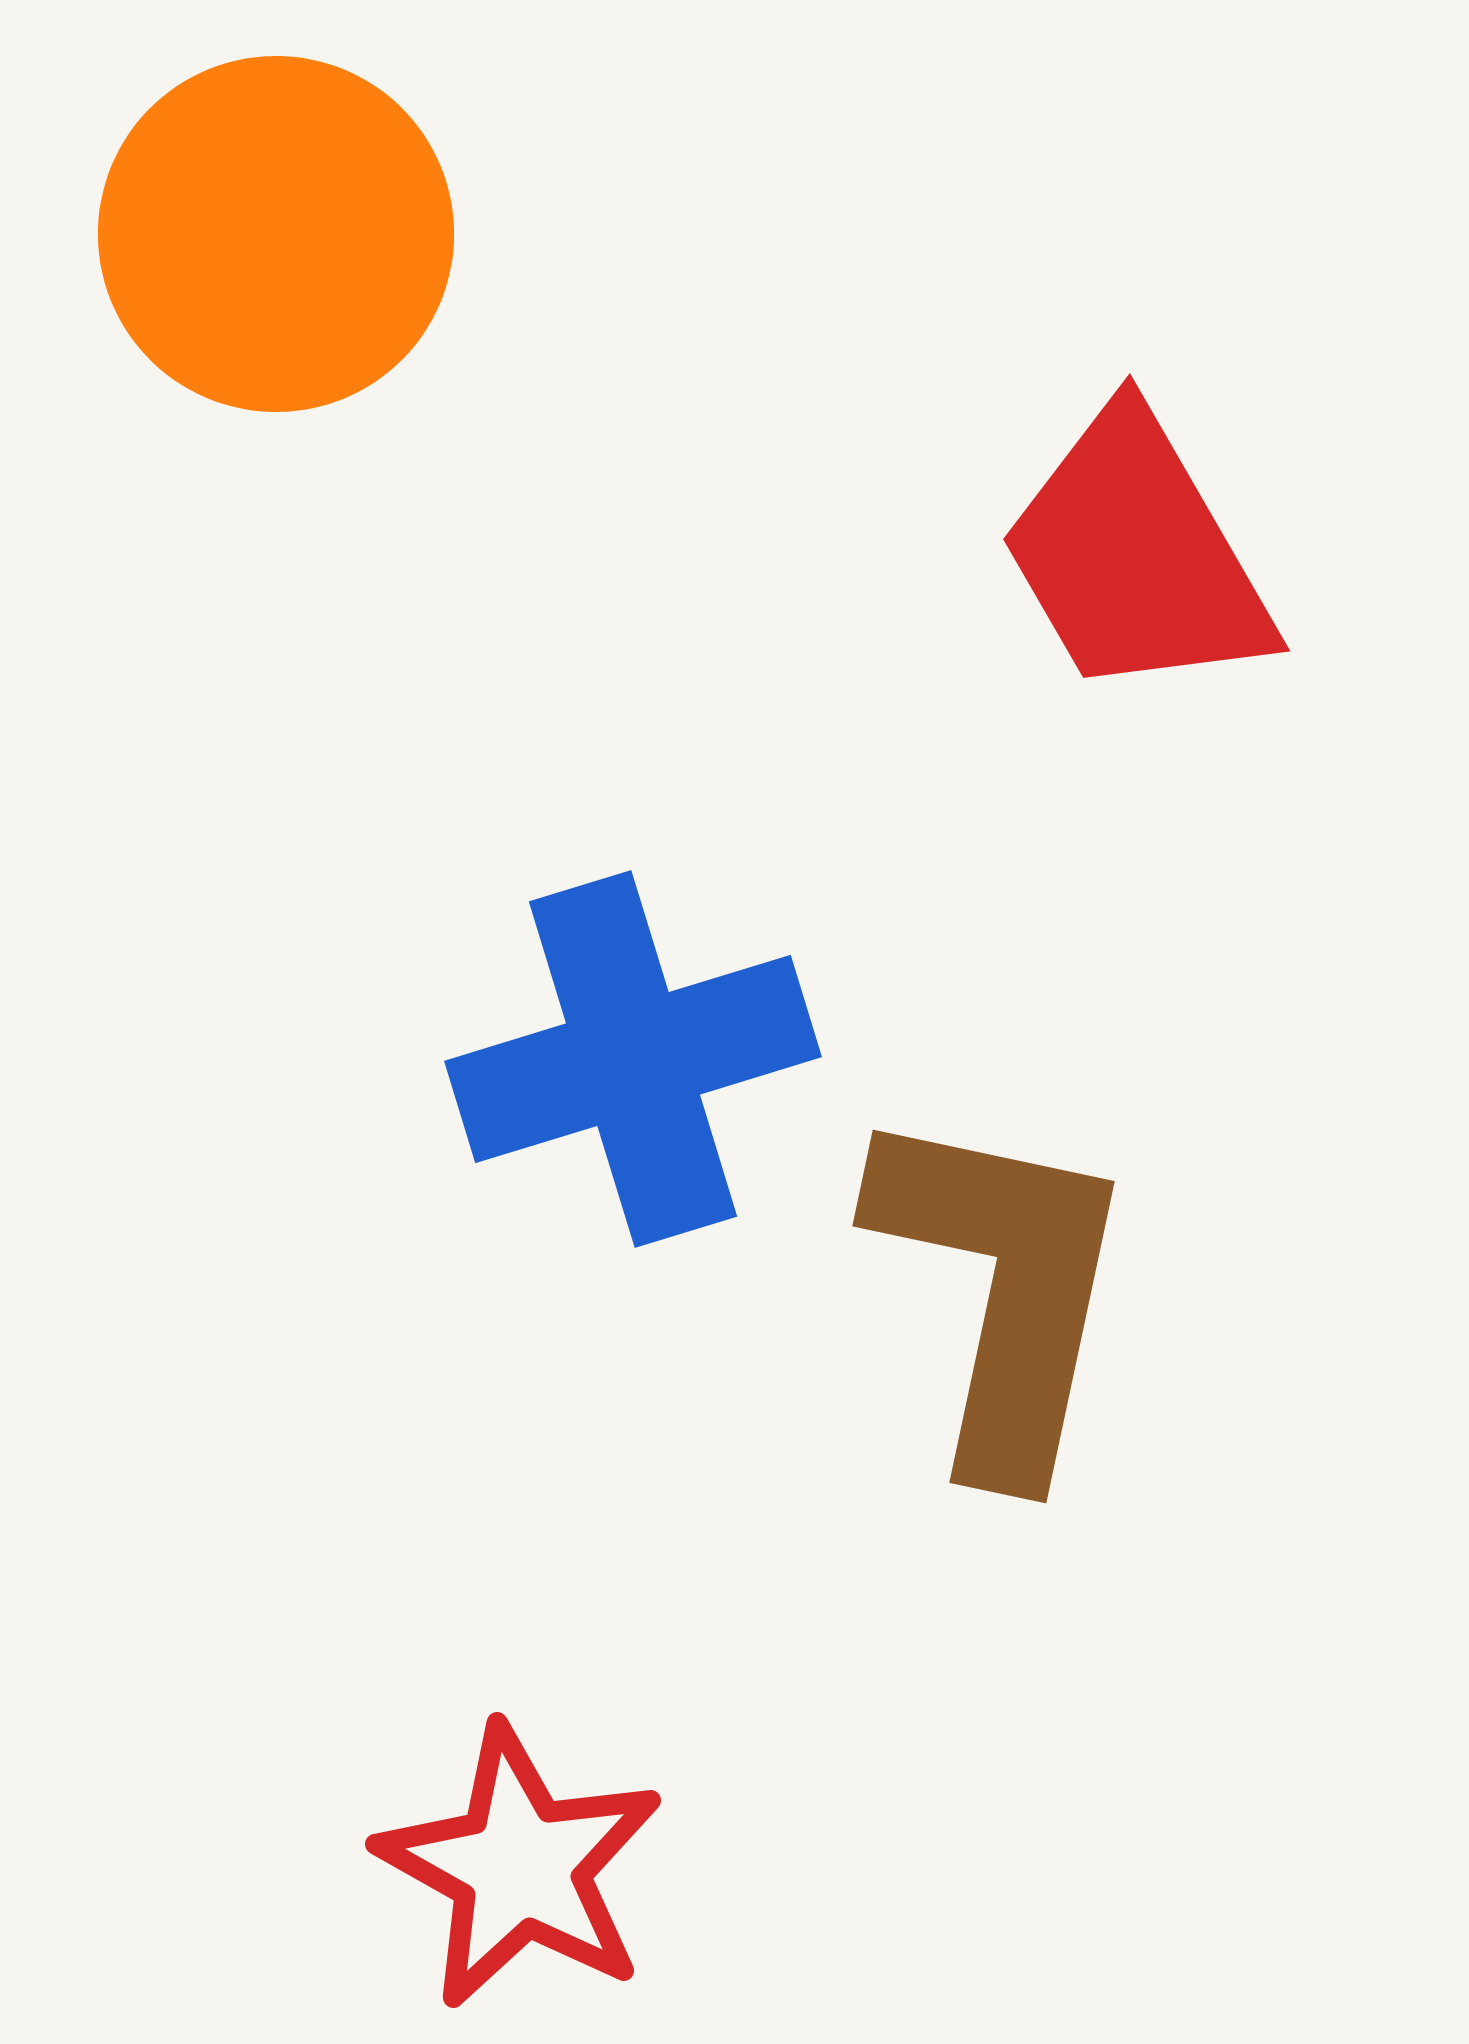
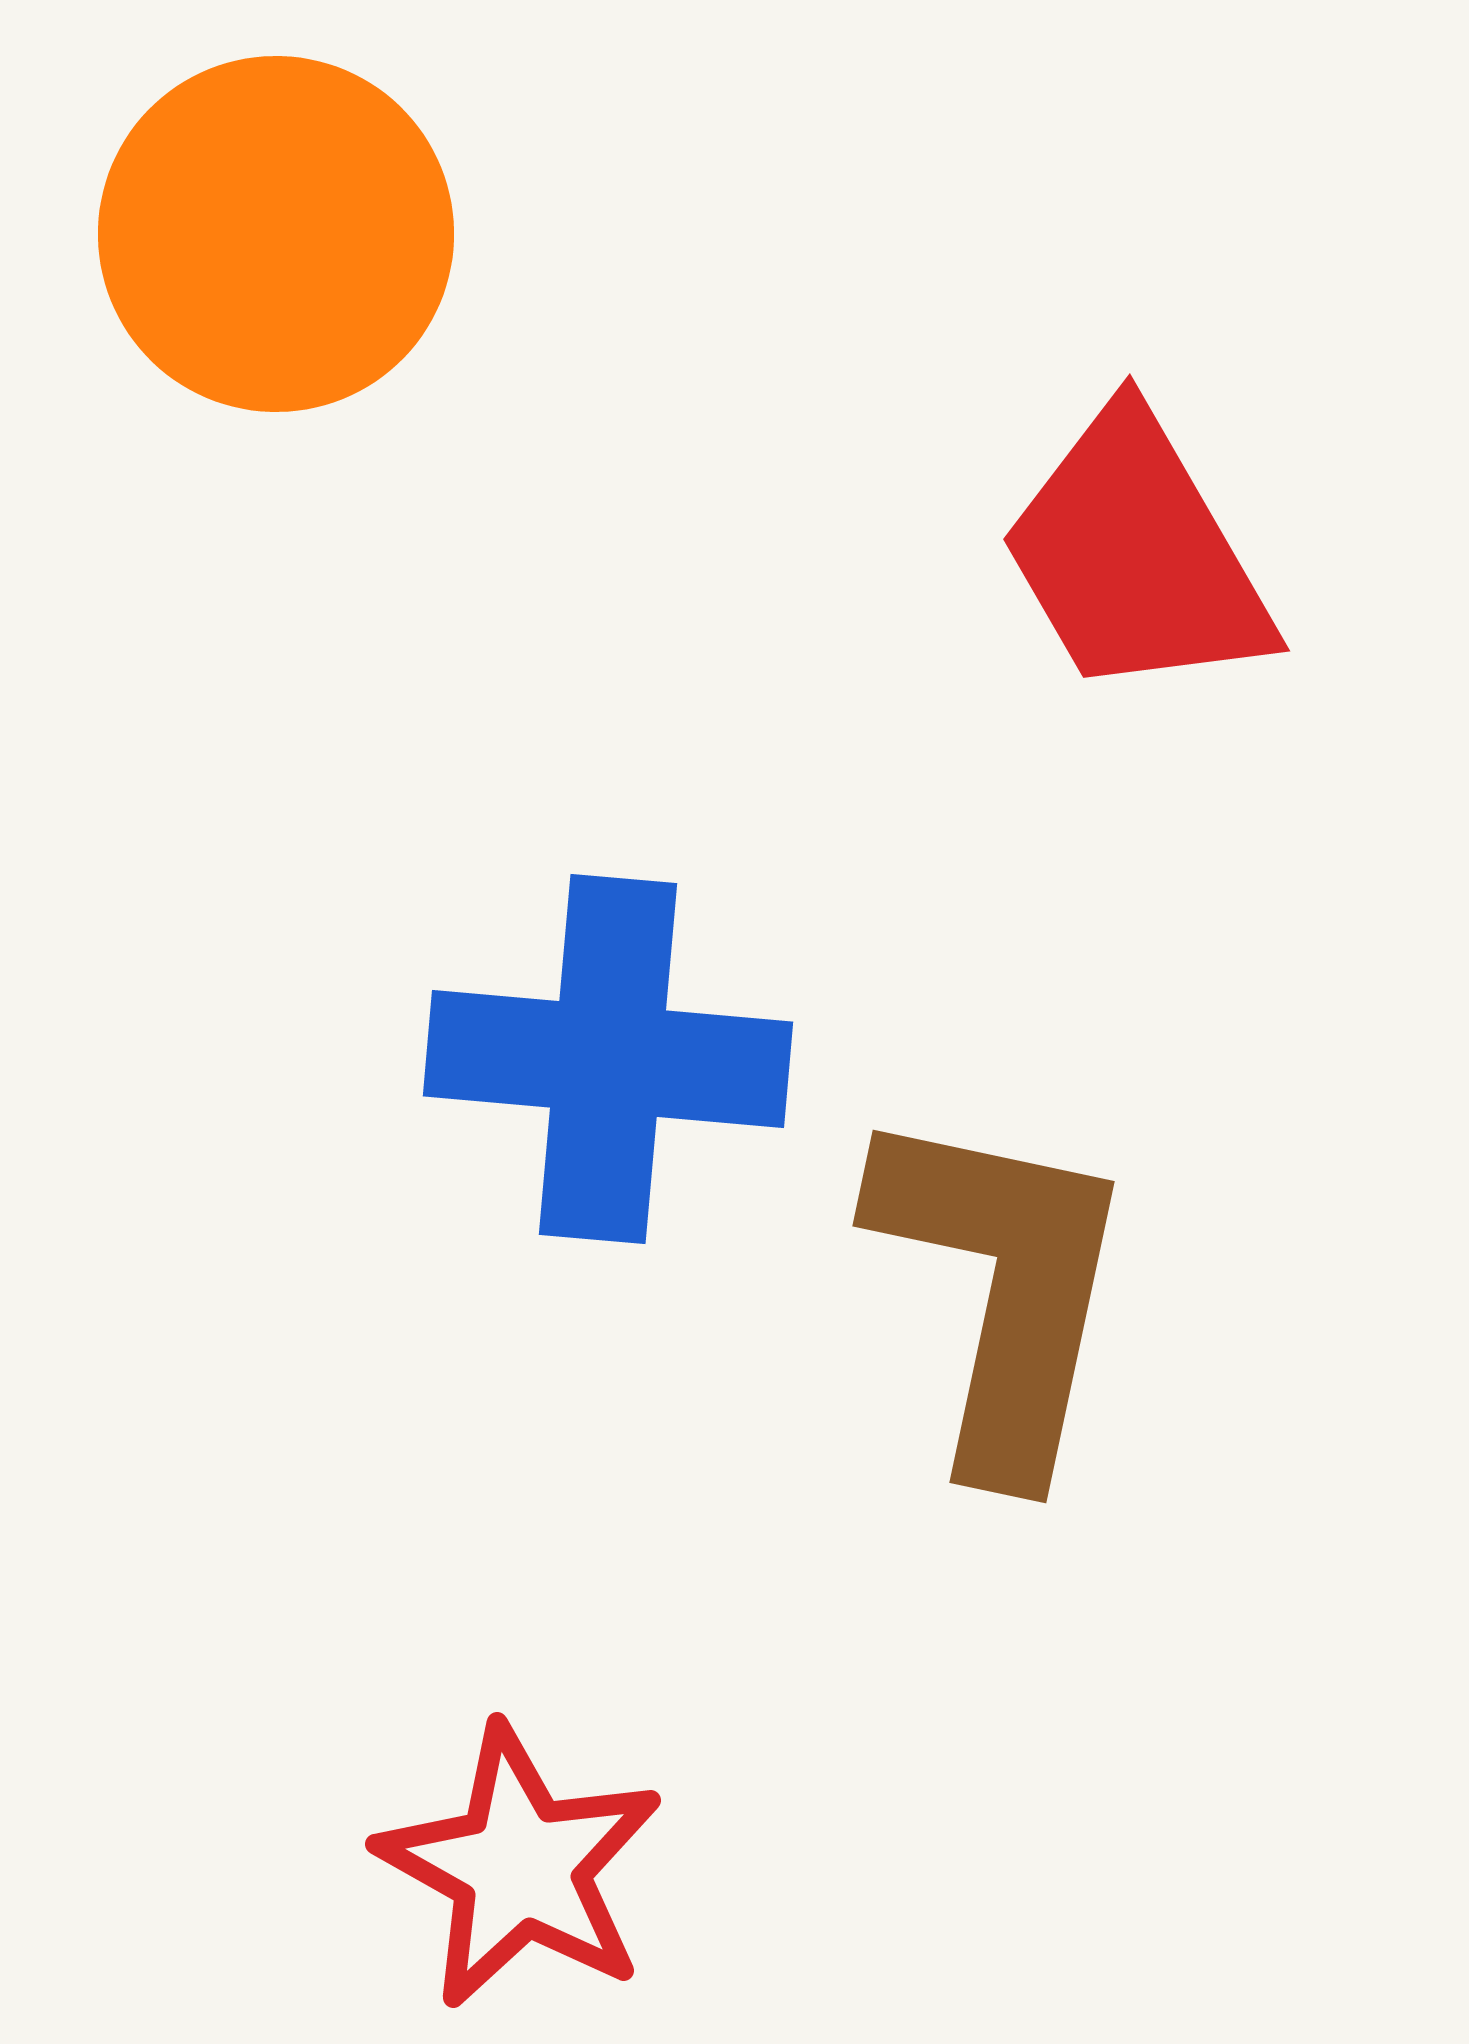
blue cross: moved 25 px left; rotated 22 degrees clockwise
